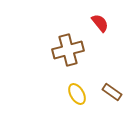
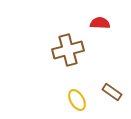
red semicircle: rotated 48 degrees counterclockwise
yellow ellipse: moved 6 px down
